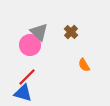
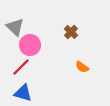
gray triangle: moved 24 px left, 5 px up
orange semicircle: moved 2 px left, 2 px down; rotated 24 degrees counterclockwise
red line: moved 6 px left, 10 px up
